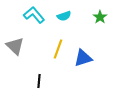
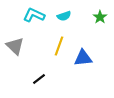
cyan L-shape: rotated 25 degrees counterclockwise
yellow line: moved 1 px right, 3 px up
blue triangle: rotated 12 degrees clockwise
black line: moved 2 px up; rotated 48 degrees clockwise
